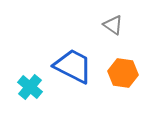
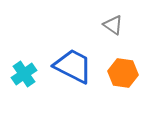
cyan cross: moved 6 px left, 13 px up; rotated 15 degrees clockwise
